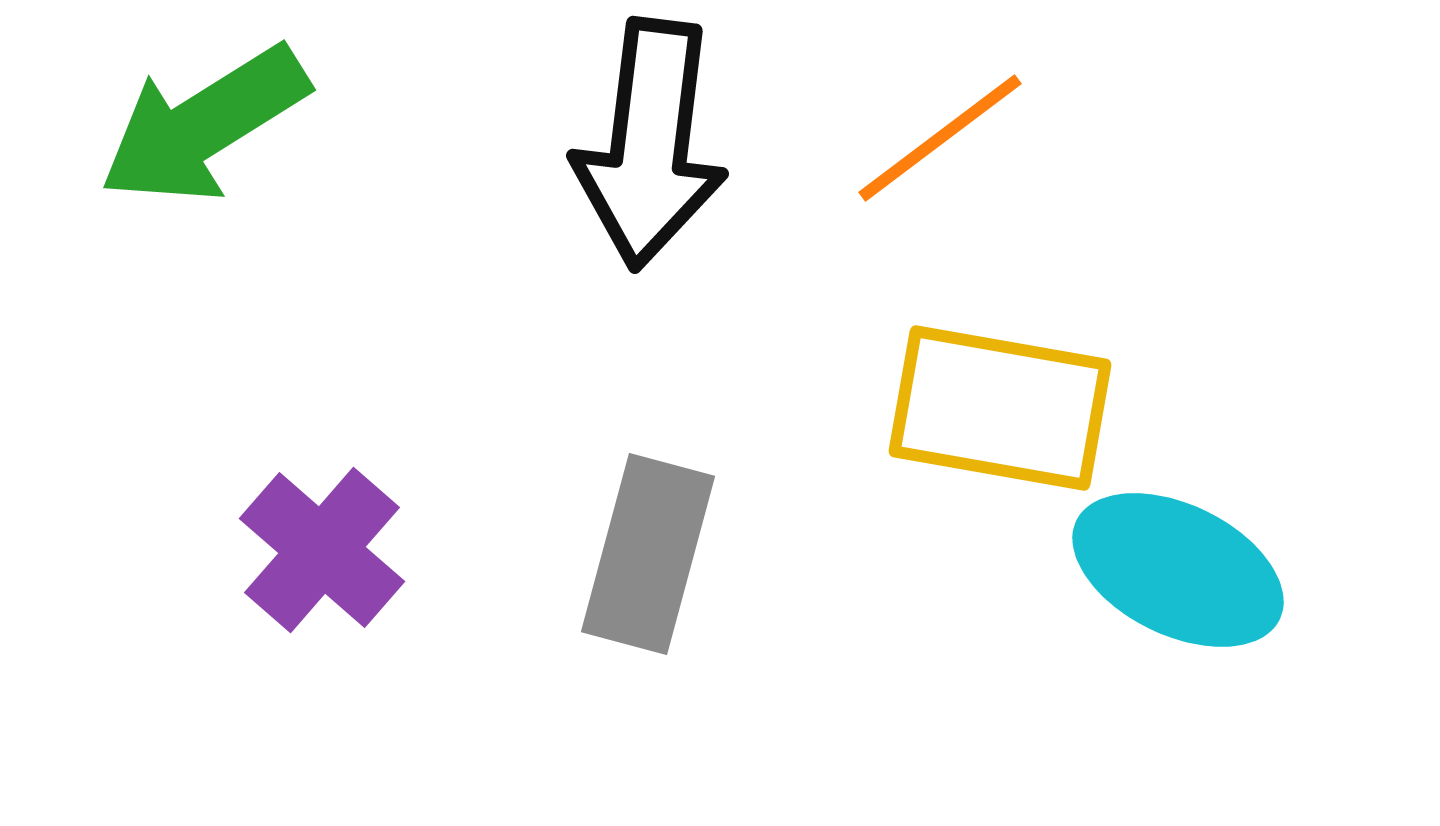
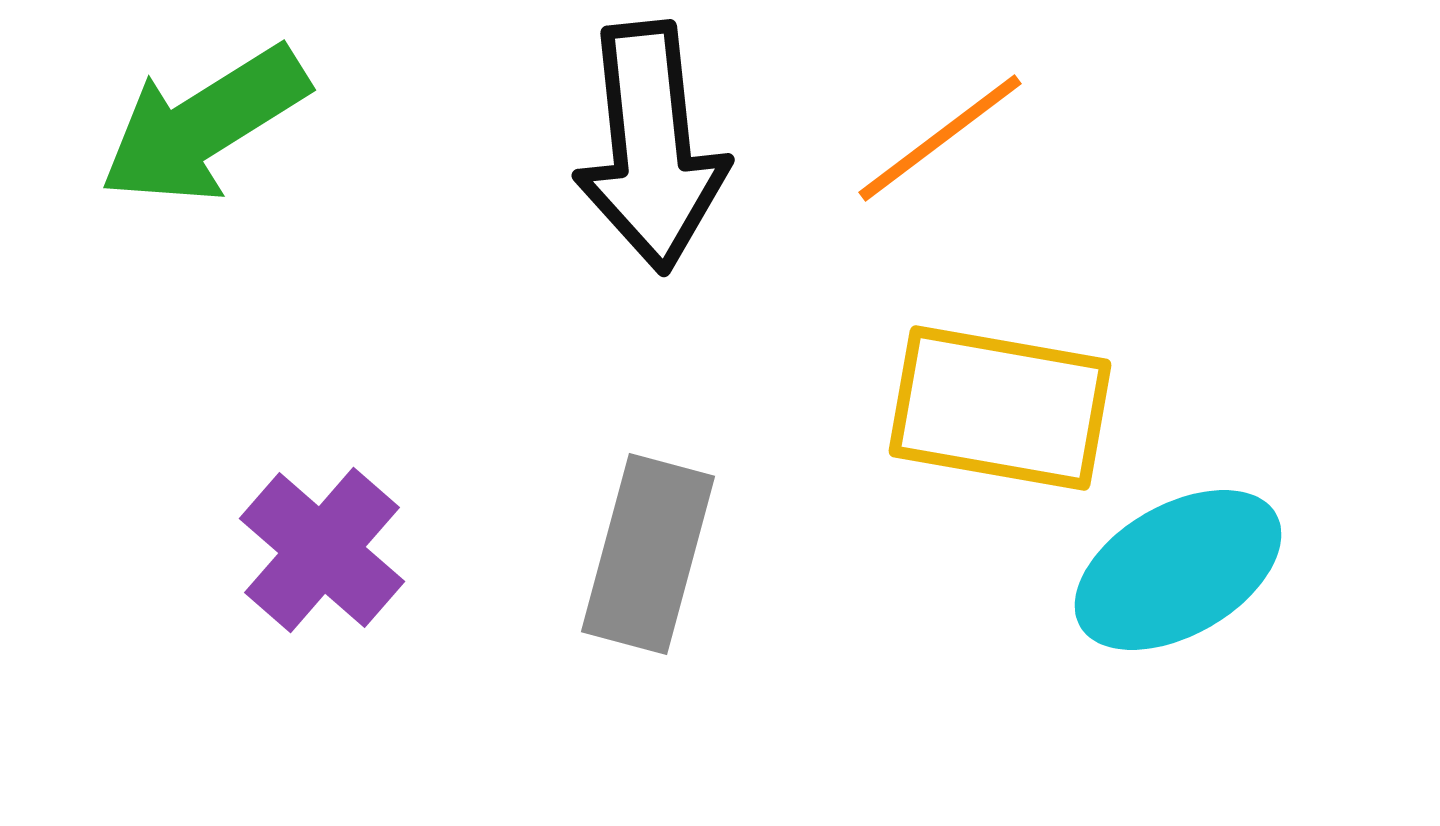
black arrow: moved 1 px right, 3 px down; rotated 13 degrees counterclockwise
cyan ellipse: rotated 56 degrees counterclockwise
